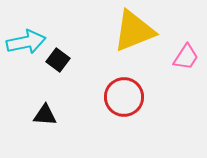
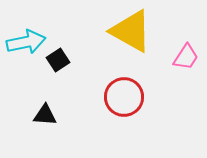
yellow triangle: moved 3 px left; rotated 51 degrees clockwise
black square: rotated 20 degrees clockwise
